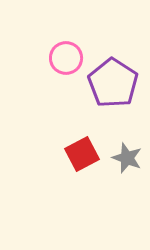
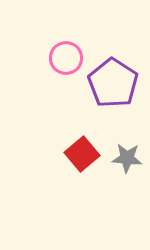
red square: rotated 12 degrees counterclockwise
gray star: rotated 16 degrees counterclockwise
